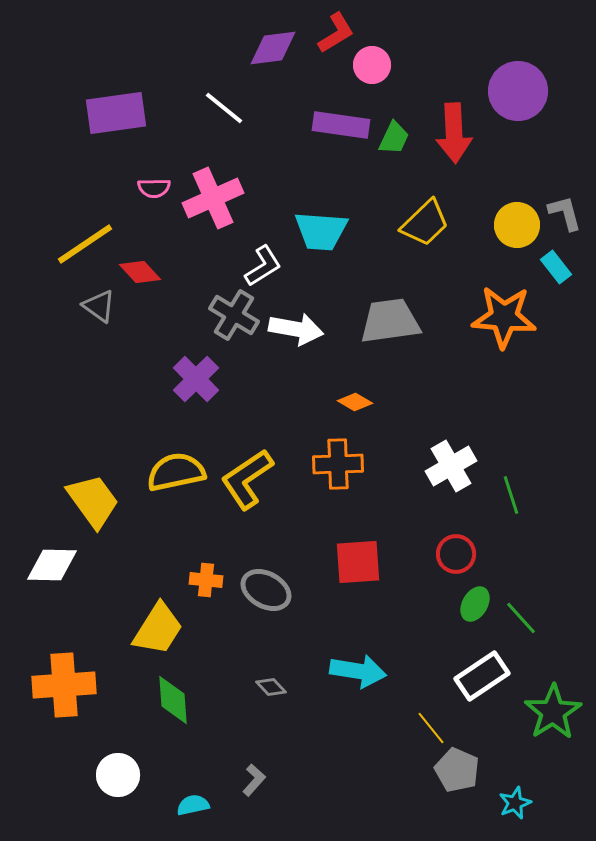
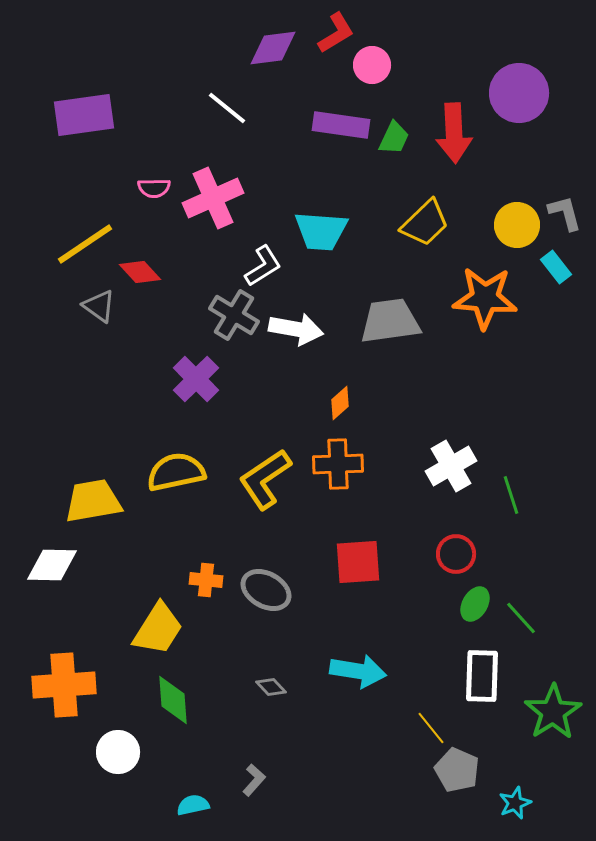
purple circle at (518, 91): moved 1 px right, 2 px down
white line at (224, 108): moved 3 px right
purple rectangle at (116, 113): moved 32 px left, 2 px down
orange star at (504, 317): moved 19 px left, 19 px up
orange diamond at (355, 402): moved 15 px left, 1 px down; rotated 72 degrees counterclockwise
yellow L-shape at (247, 479): moved 18 px right
yellow trapezoid at (93, 501): rotated 64 degrees counterclockwise
white rectangle at (482, 676): rotated 54 degrees counterclockwise
white circle at (118, 775): moved 23 px up
